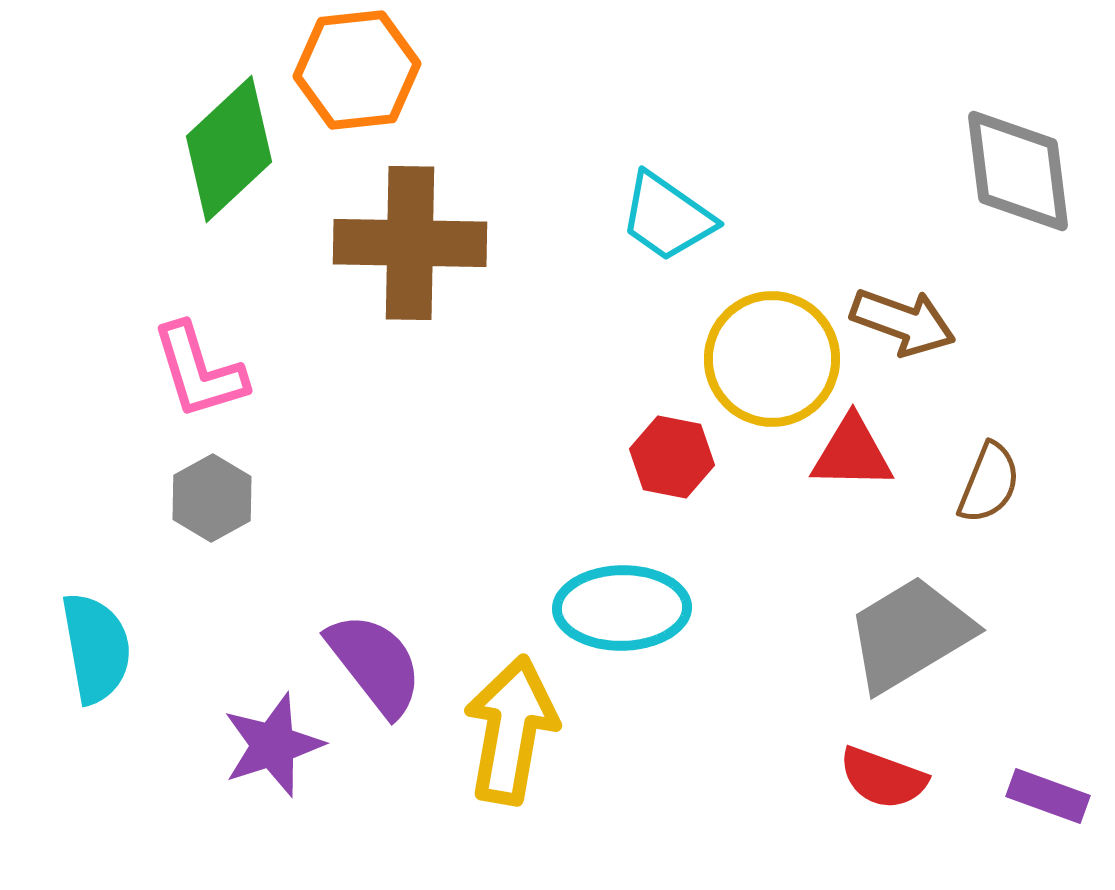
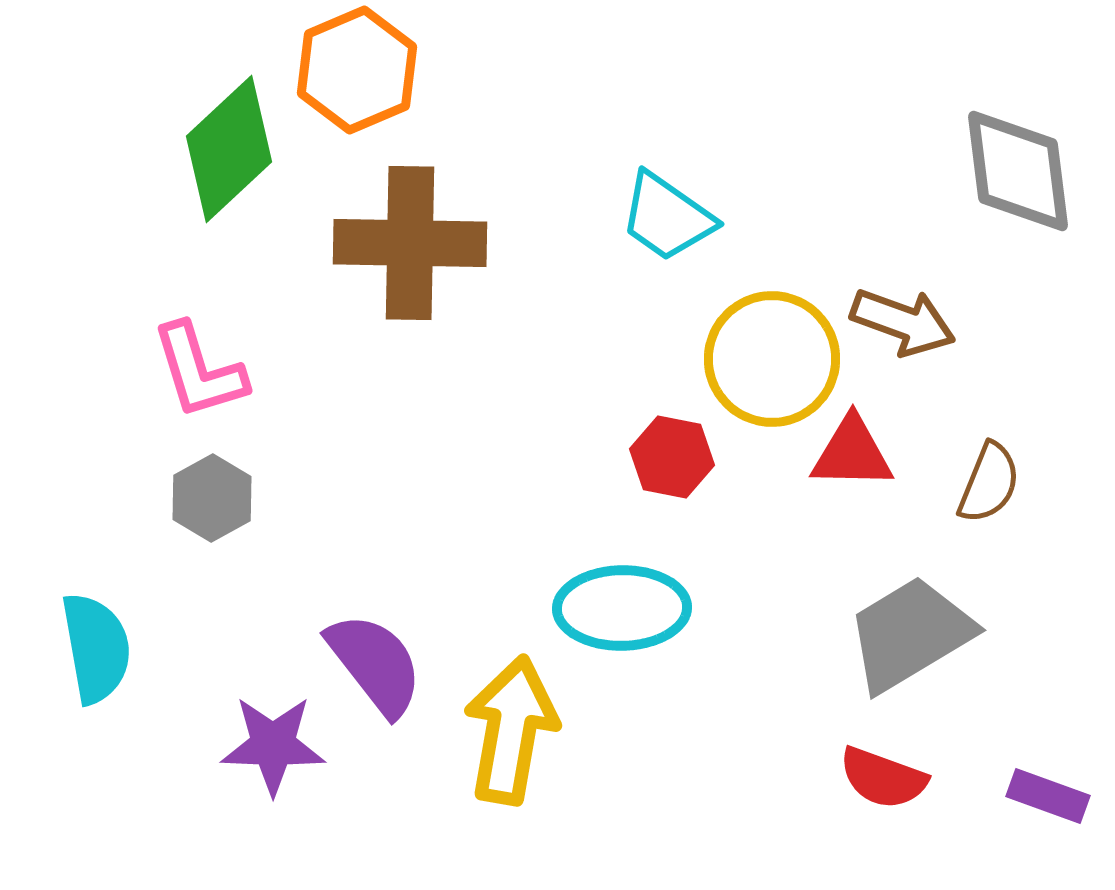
orange hexagon: rotated 17 degrees counterclockwise
purple star: rotated 20 degrees clockwise
